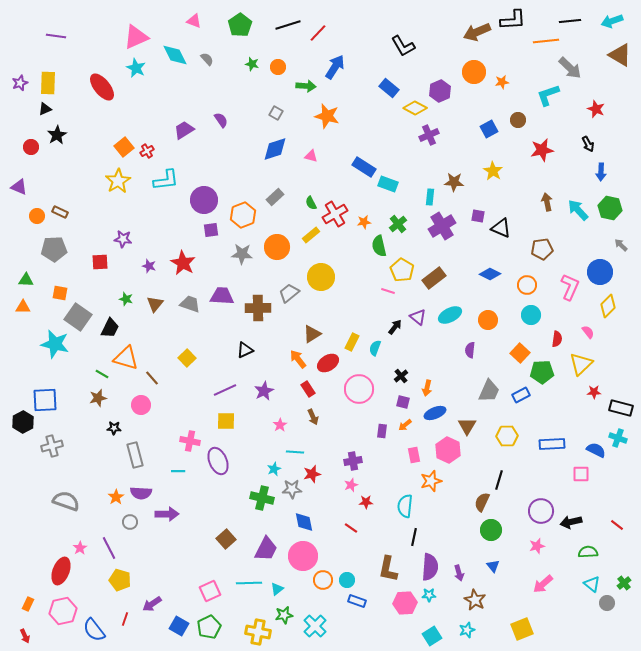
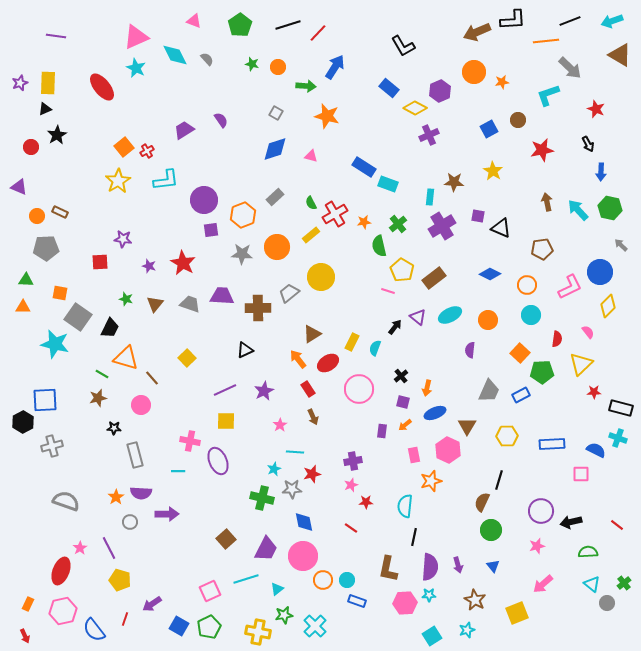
black line at (570, 21): rotated 15 degrees counterclockwise
gray pentagon at (54, 249): moved 8 px left, 1 px up
pink L-shape at (570, 287): rotated 40 degrees clockwise
purple arrow at (459, 573): moved 1 px left, 8 px up
cyan line at (249, 583): moved 3 px left, 4 px up; rotated 15 degrees counterclockwise
yellow square at (522, 629): moved 5 px left, 16 px up
